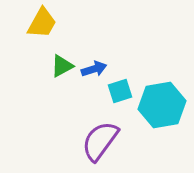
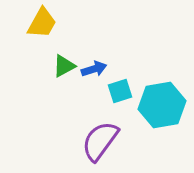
green triangle: moved 2 px right
